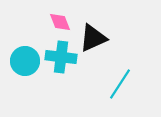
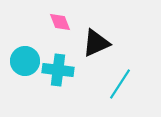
black triangle: moved 3 px right, 5 px down
cyan cross: moved 3 px left, 13 px down
